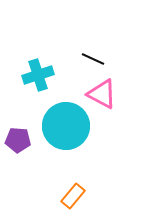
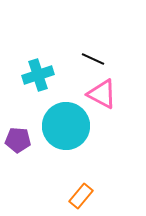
orange rectangle: moved 8 px right
